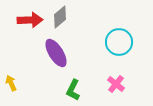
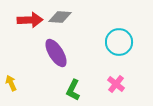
gray diamond: rotated 45 degrees clockwise
